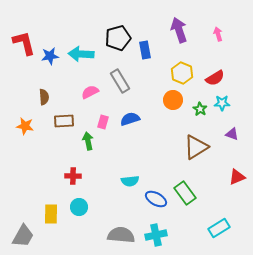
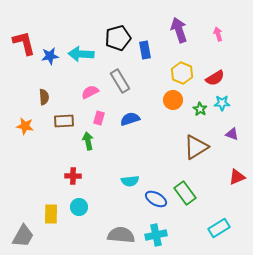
pink rectangle: moved 4 px left, 4 px up
